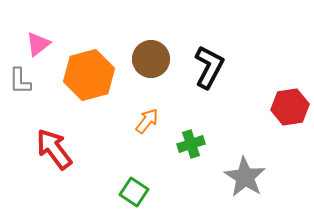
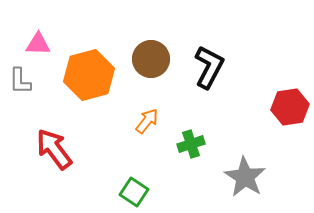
pink triangle: rotated 40 degrees clockwise
